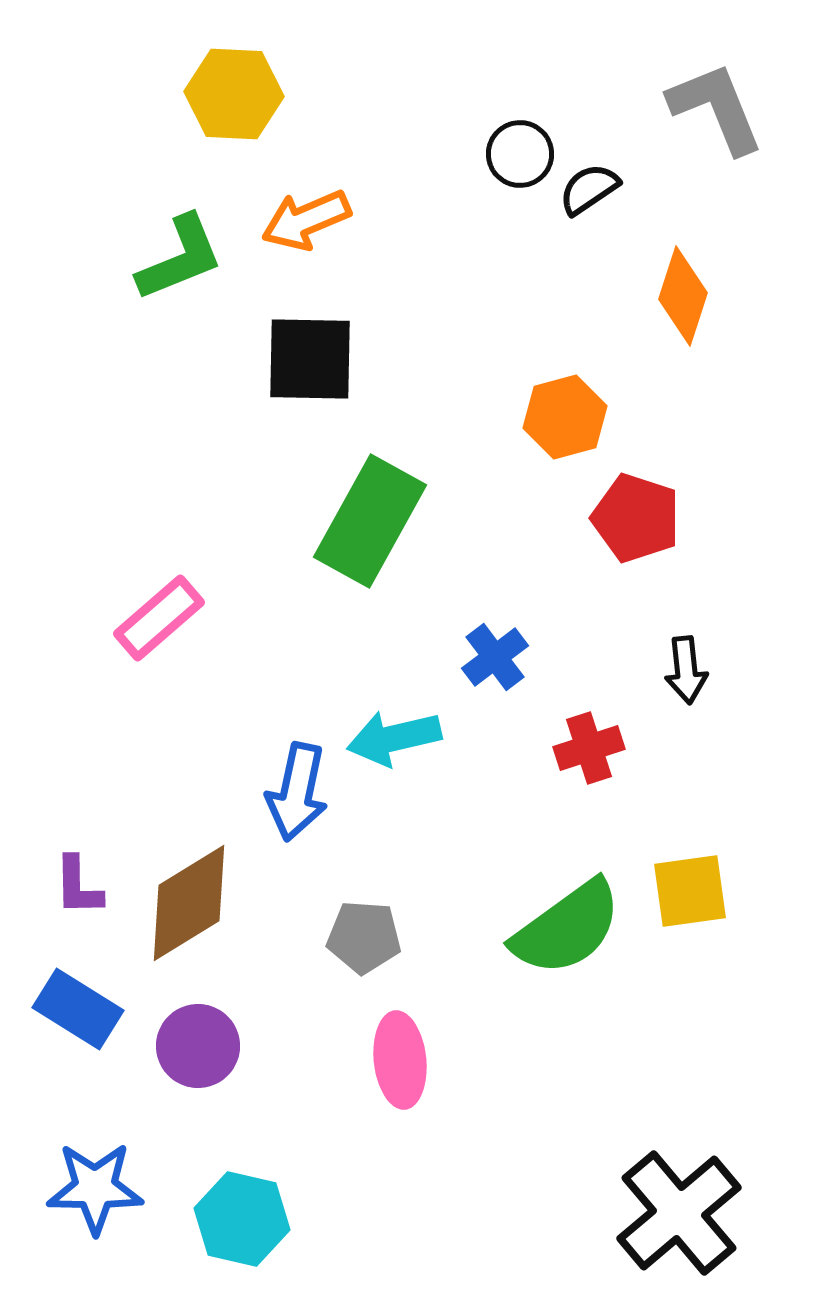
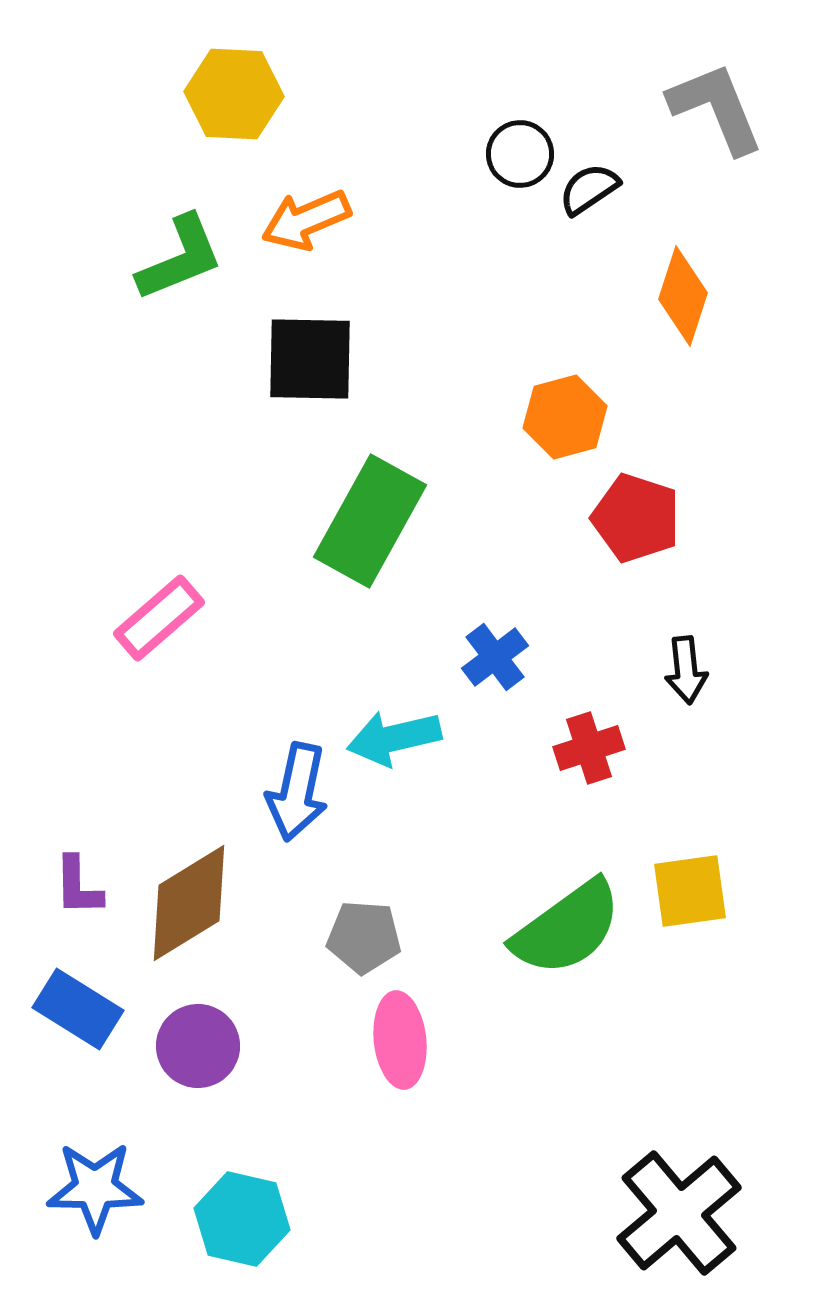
pink ellipse: moved 20 px up
